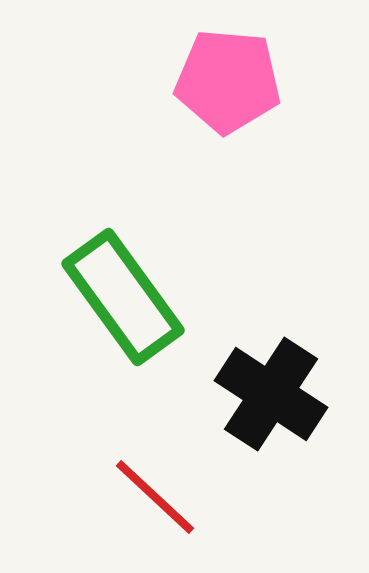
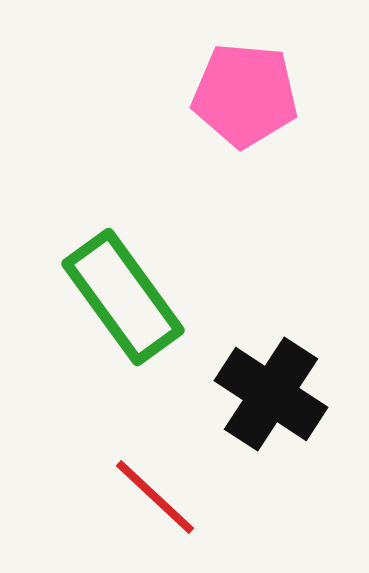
pink pentagon: moved 17 px right, 14 px down
